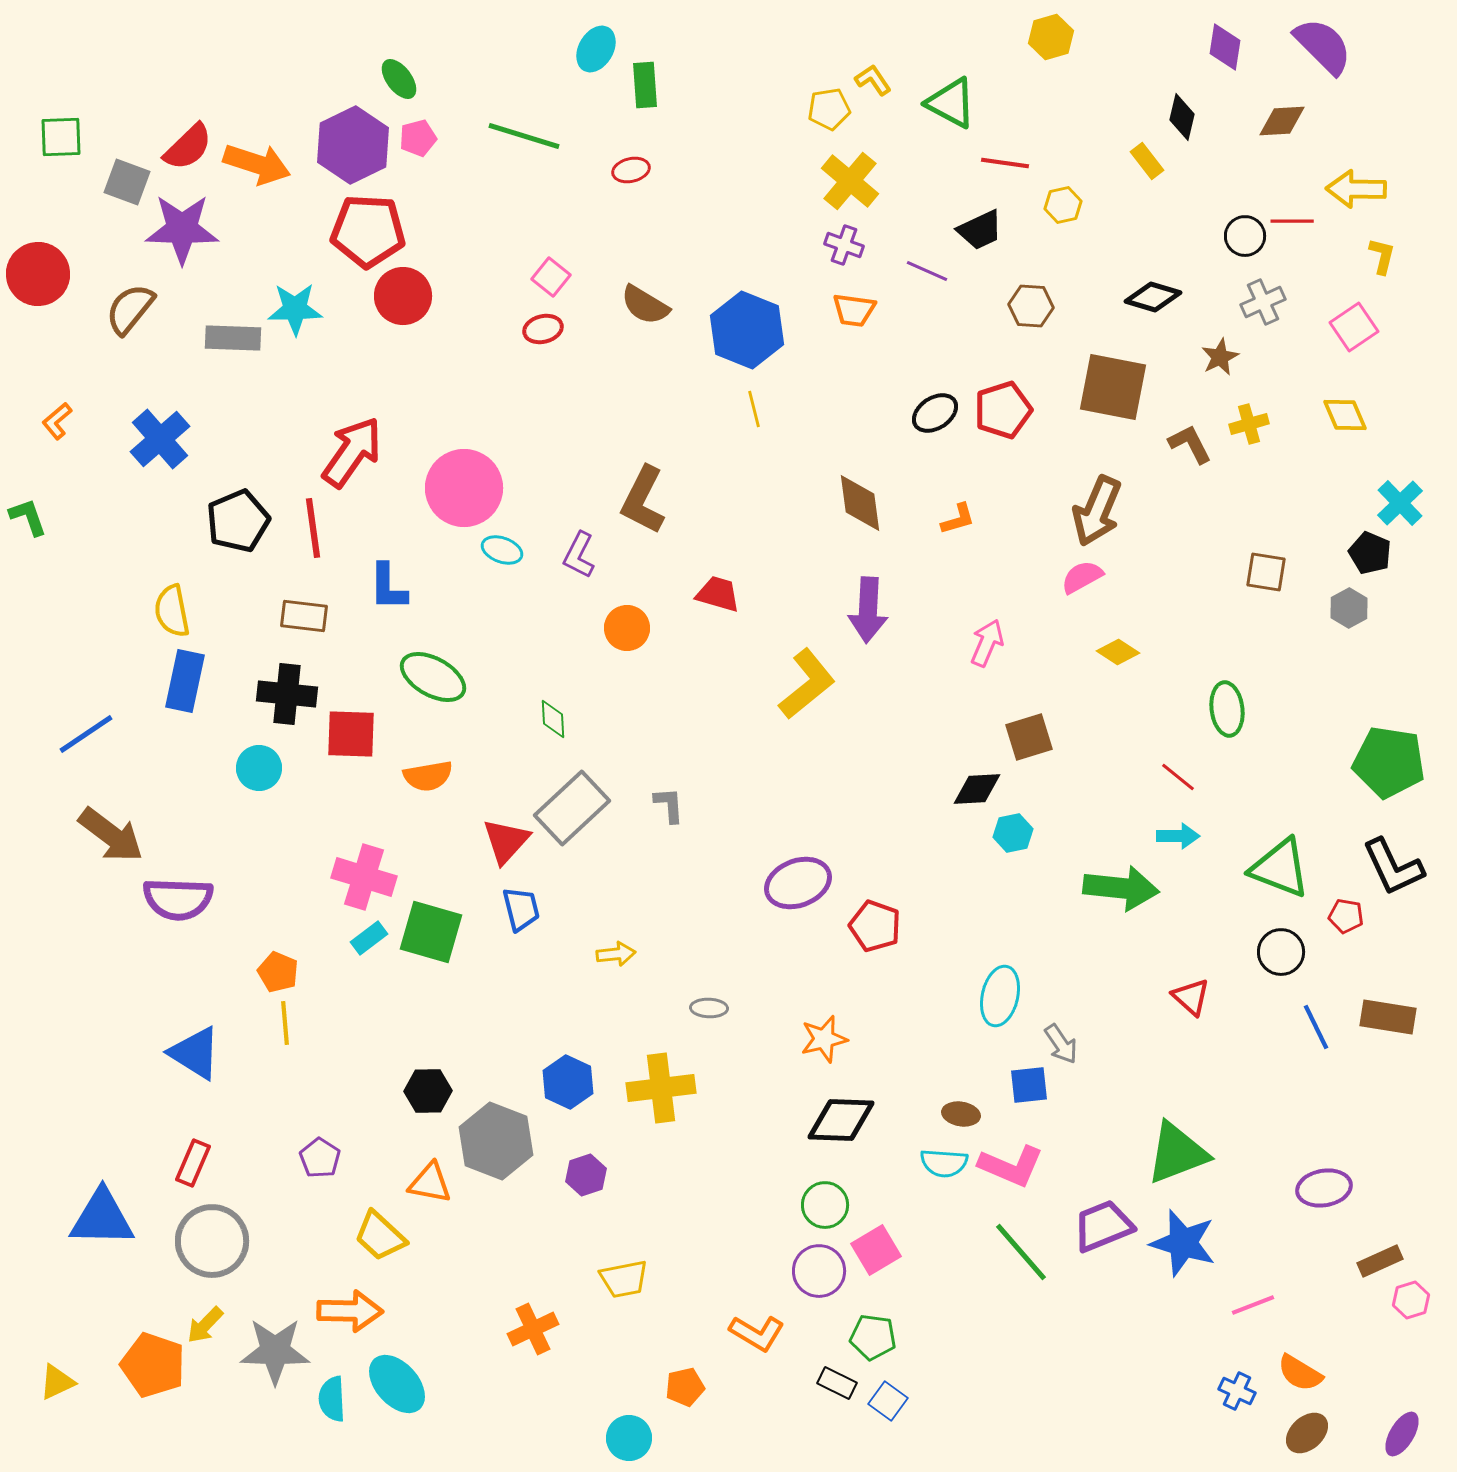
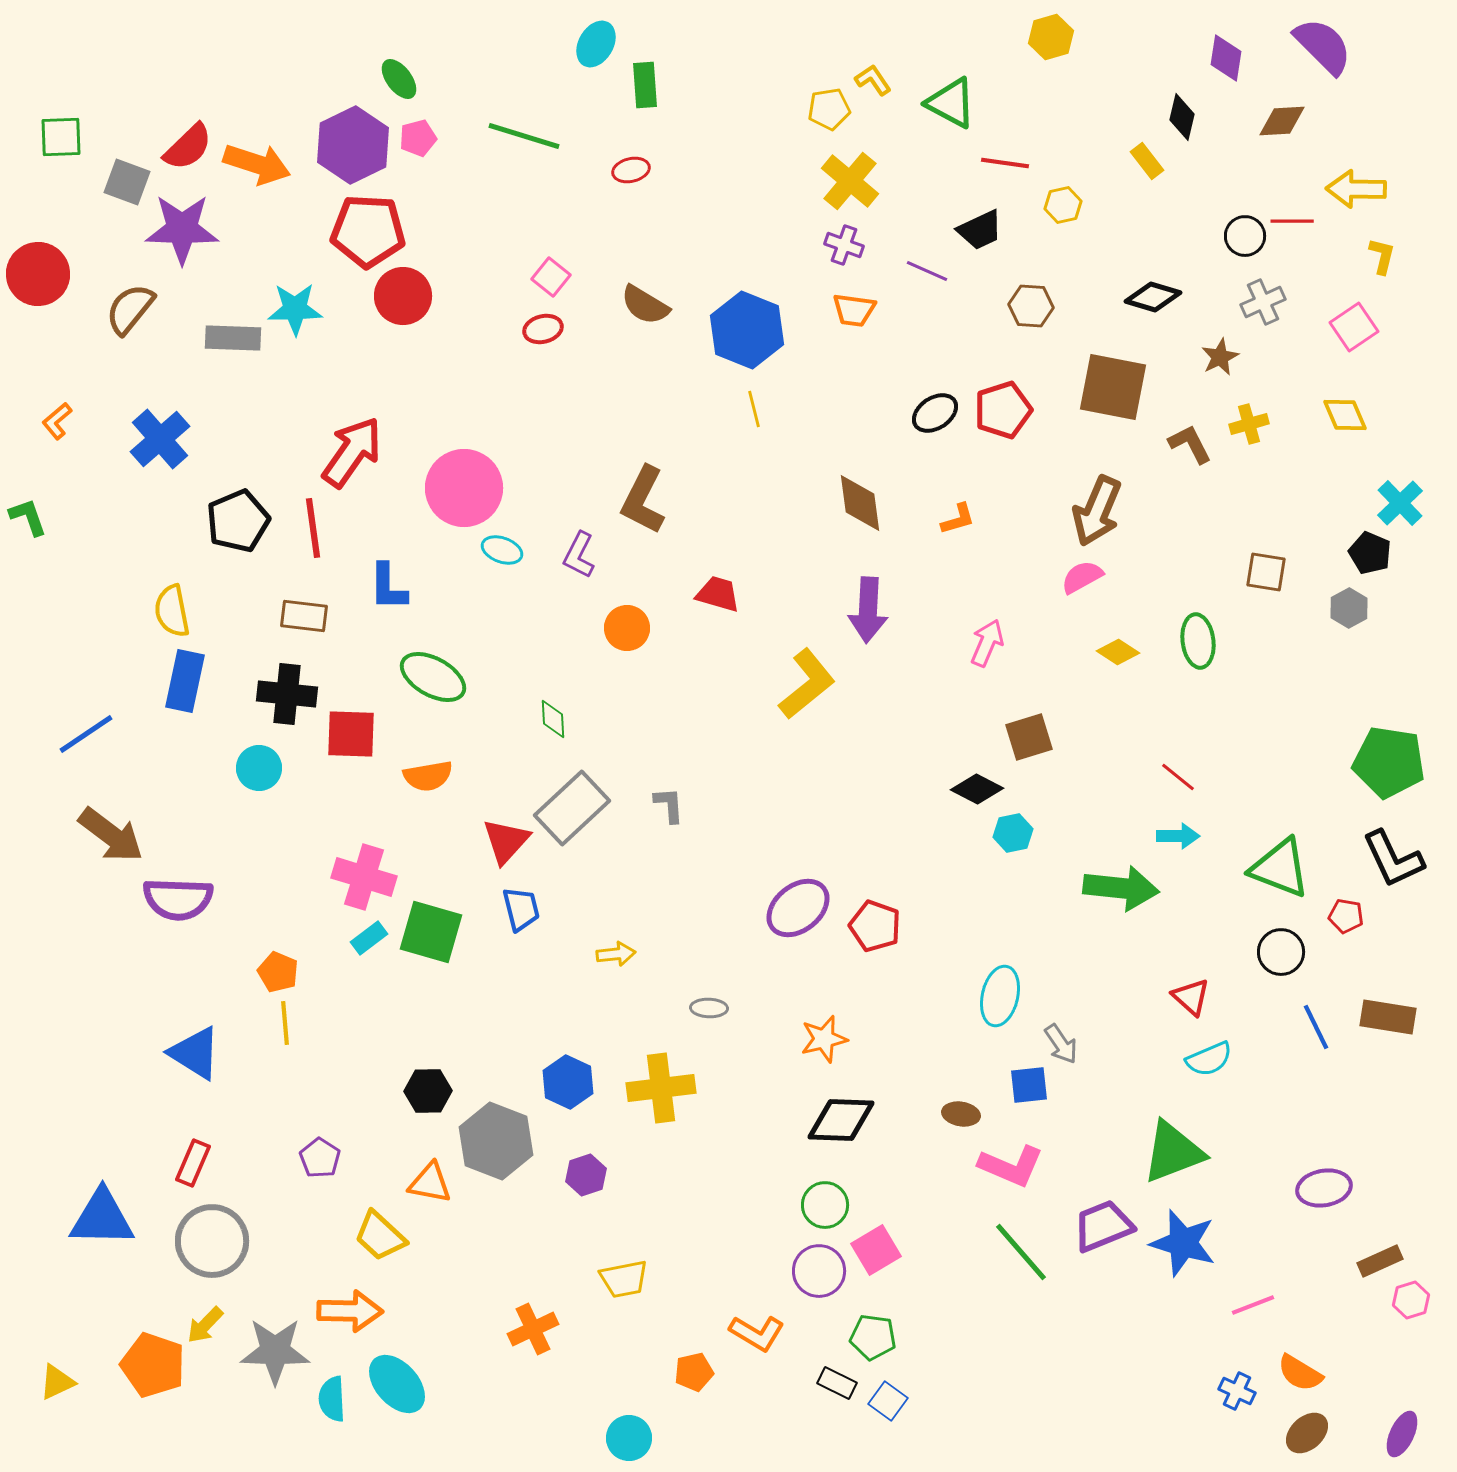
purple diamond at (1225, 47): moved 1 px right, 11 px down
cyan ellipse at (596, 49): moved 5 px up
green ellipse at (1227, 709): moved 29 px left, 68 px up
black diamond at (977, 789): rotated 30 degrees clockwise
black L-shape at (1393, 867): moved 8 px up
purple ellipse at (798, 883): moved 25 px down; rotated 18 degrees counterclockwise
green triangle at (1177, 1153): moved 4 px left, 1 px up
cyan semicircle at (944, 1163): moved 265 px right, 104 px up; rotated 27 degrees counterclockwise
orange pentagon at (685, 1387): moved 9 px right, 15 px up
purple ellipse at (1402, 1434): rotated 6 degrees counterclockwise
